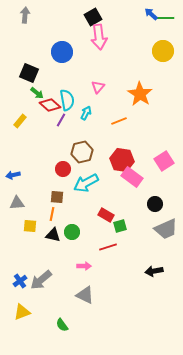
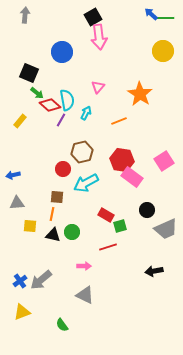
black circle at (155, 204): moved 8 px left, 6 px down
